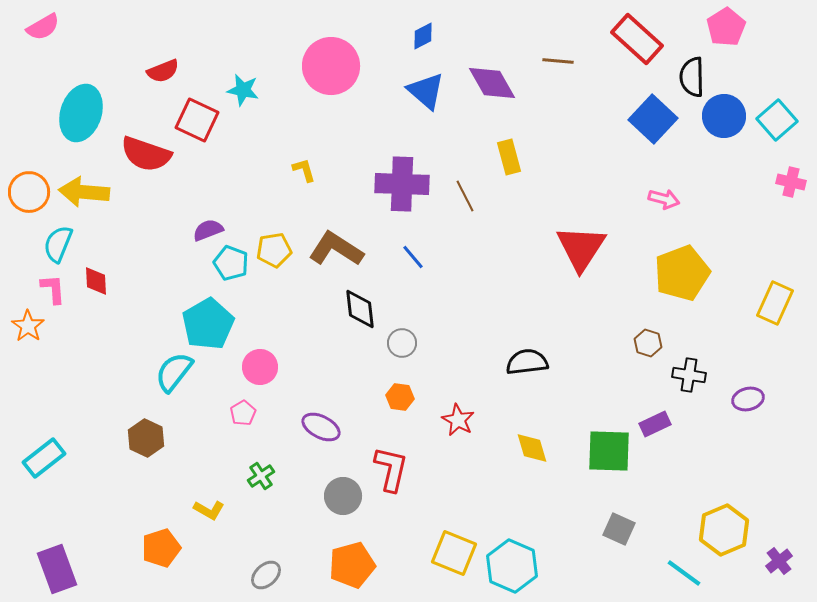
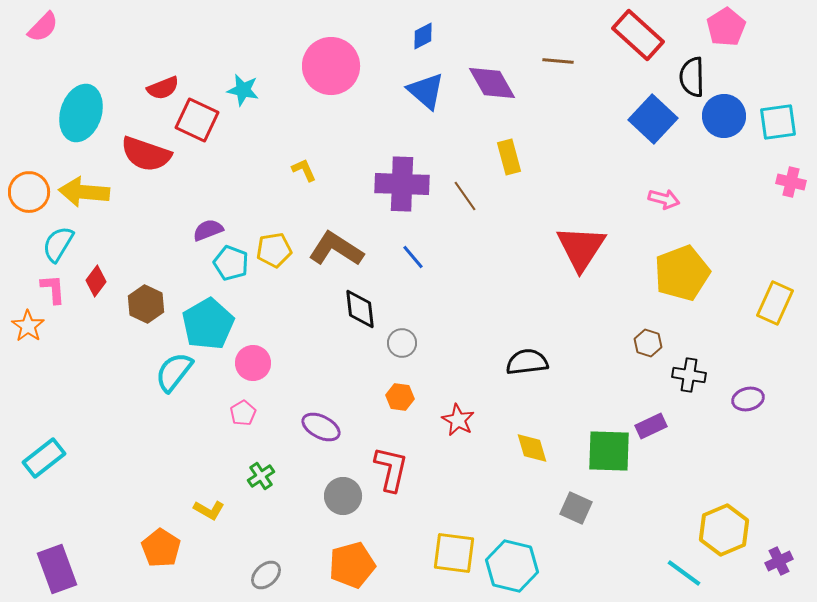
pink semicircle at (43, 27): rotated 16 degrees counterclockwise
red rectangle at (637, 39): moved 1 px right, 4 px up
red semicircle at (163, 71): moved 17 px down
cyan square at (777, 120): moved 1 px right, 2 px down; rotated 33 degrees clockwise
yellow L-shape at (304, 170): rotated 8 degrees counterclockwise
brown line at (465, 196): rotated 8 degrees counterclockwise
cyan semicircle at (58, 244): rotated 9 degrees clockwise
red diamond at (96, 281): rotated 40 degrees clockwise
pink circle at (260, 367): moved 7 px left, 4 px up
purple rectangle at (655, 424): moved 4 px left, 2 px down
brown hexagon at (146, 438): moved 134 px up
gray square at (619, 529): moved 43 px left, 21 px up
orange pentagon at (161, 548): rotated 21 degrees counterclockwise
yellow square at (454, 553): rotated 15 degrees counterclockwise
purple cross at (779, 561): rotated 12 degrees clockwise
cyan hexagon at (512, 566): rotated 9 degrees counterclockwise
